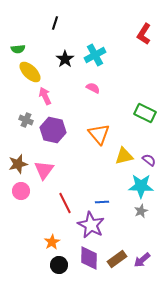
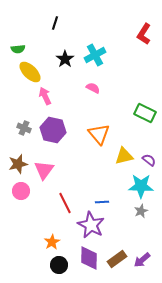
gray cross: moved 2 px left, 8 px down
